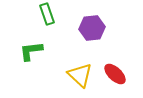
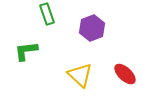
purple hexagon: rotated 15 degrees counterclockwise
green L-shape: moved 5 px left
red ellipse: moved 10 px right
